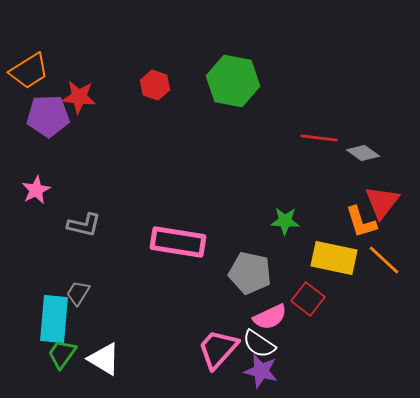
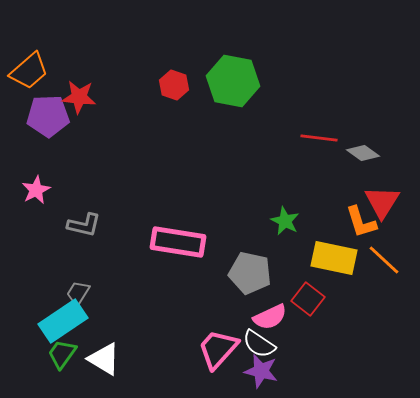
orange trapezoid: rotated 9 degrees counterclockwise
red hexagon: moved 19 px right
red triangle: rotated 6 degrees counterclockwise
green star: rotated 24 degrees clockwise
cyan rectangle: moved 9 px right, 2 px down; rotated 51 degrees clockwise
